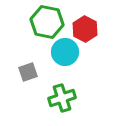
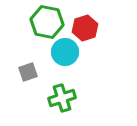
red hexagon: moved 1 px up; rotated 15 degrees clockwise
